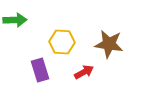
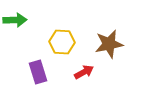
brown star: rotated 20 degrees counterclockwise
purple rectangle: moved 2 px left, 2 px down
